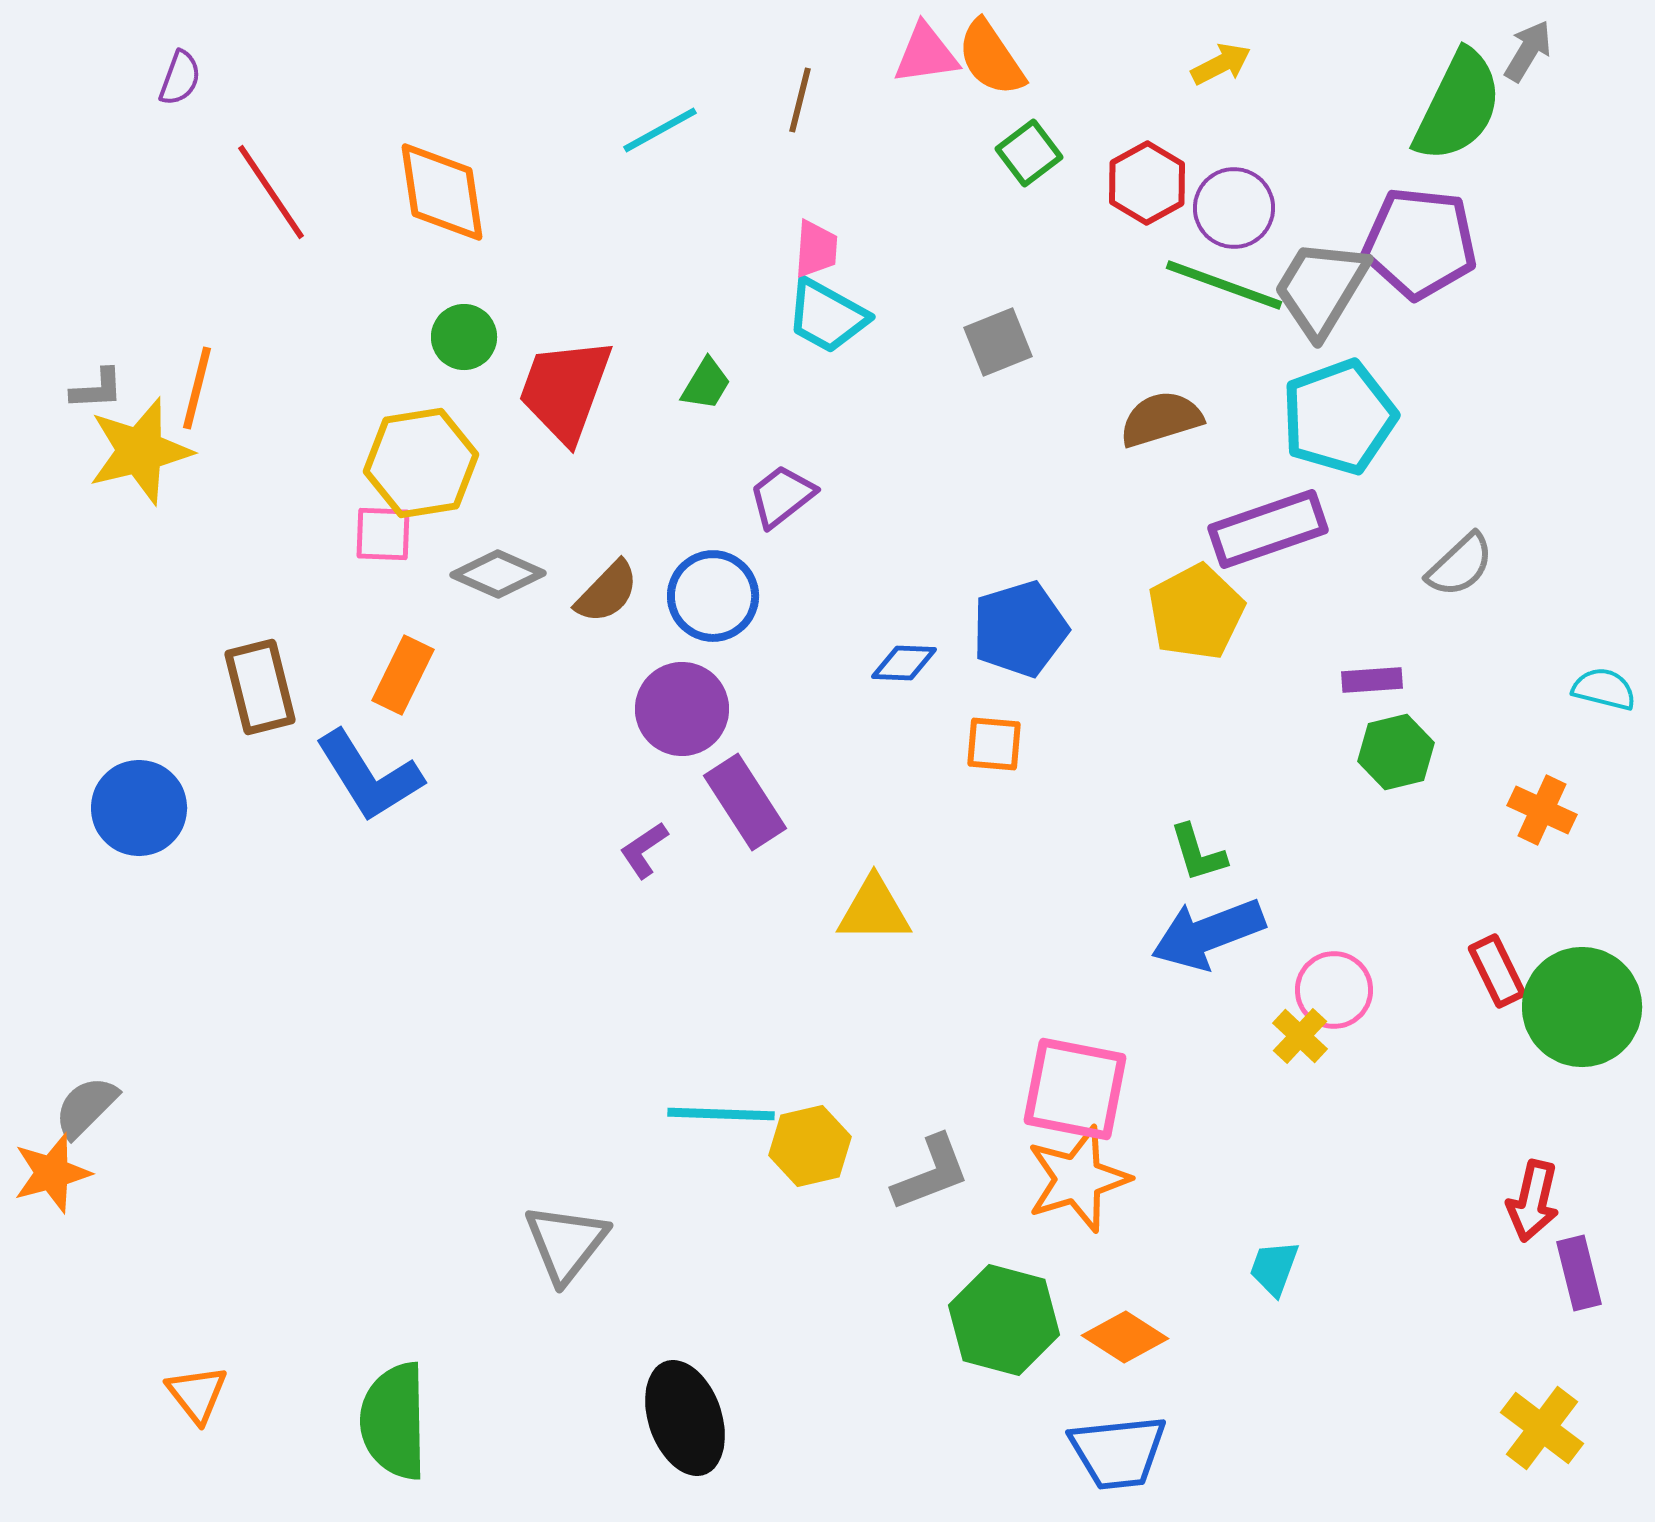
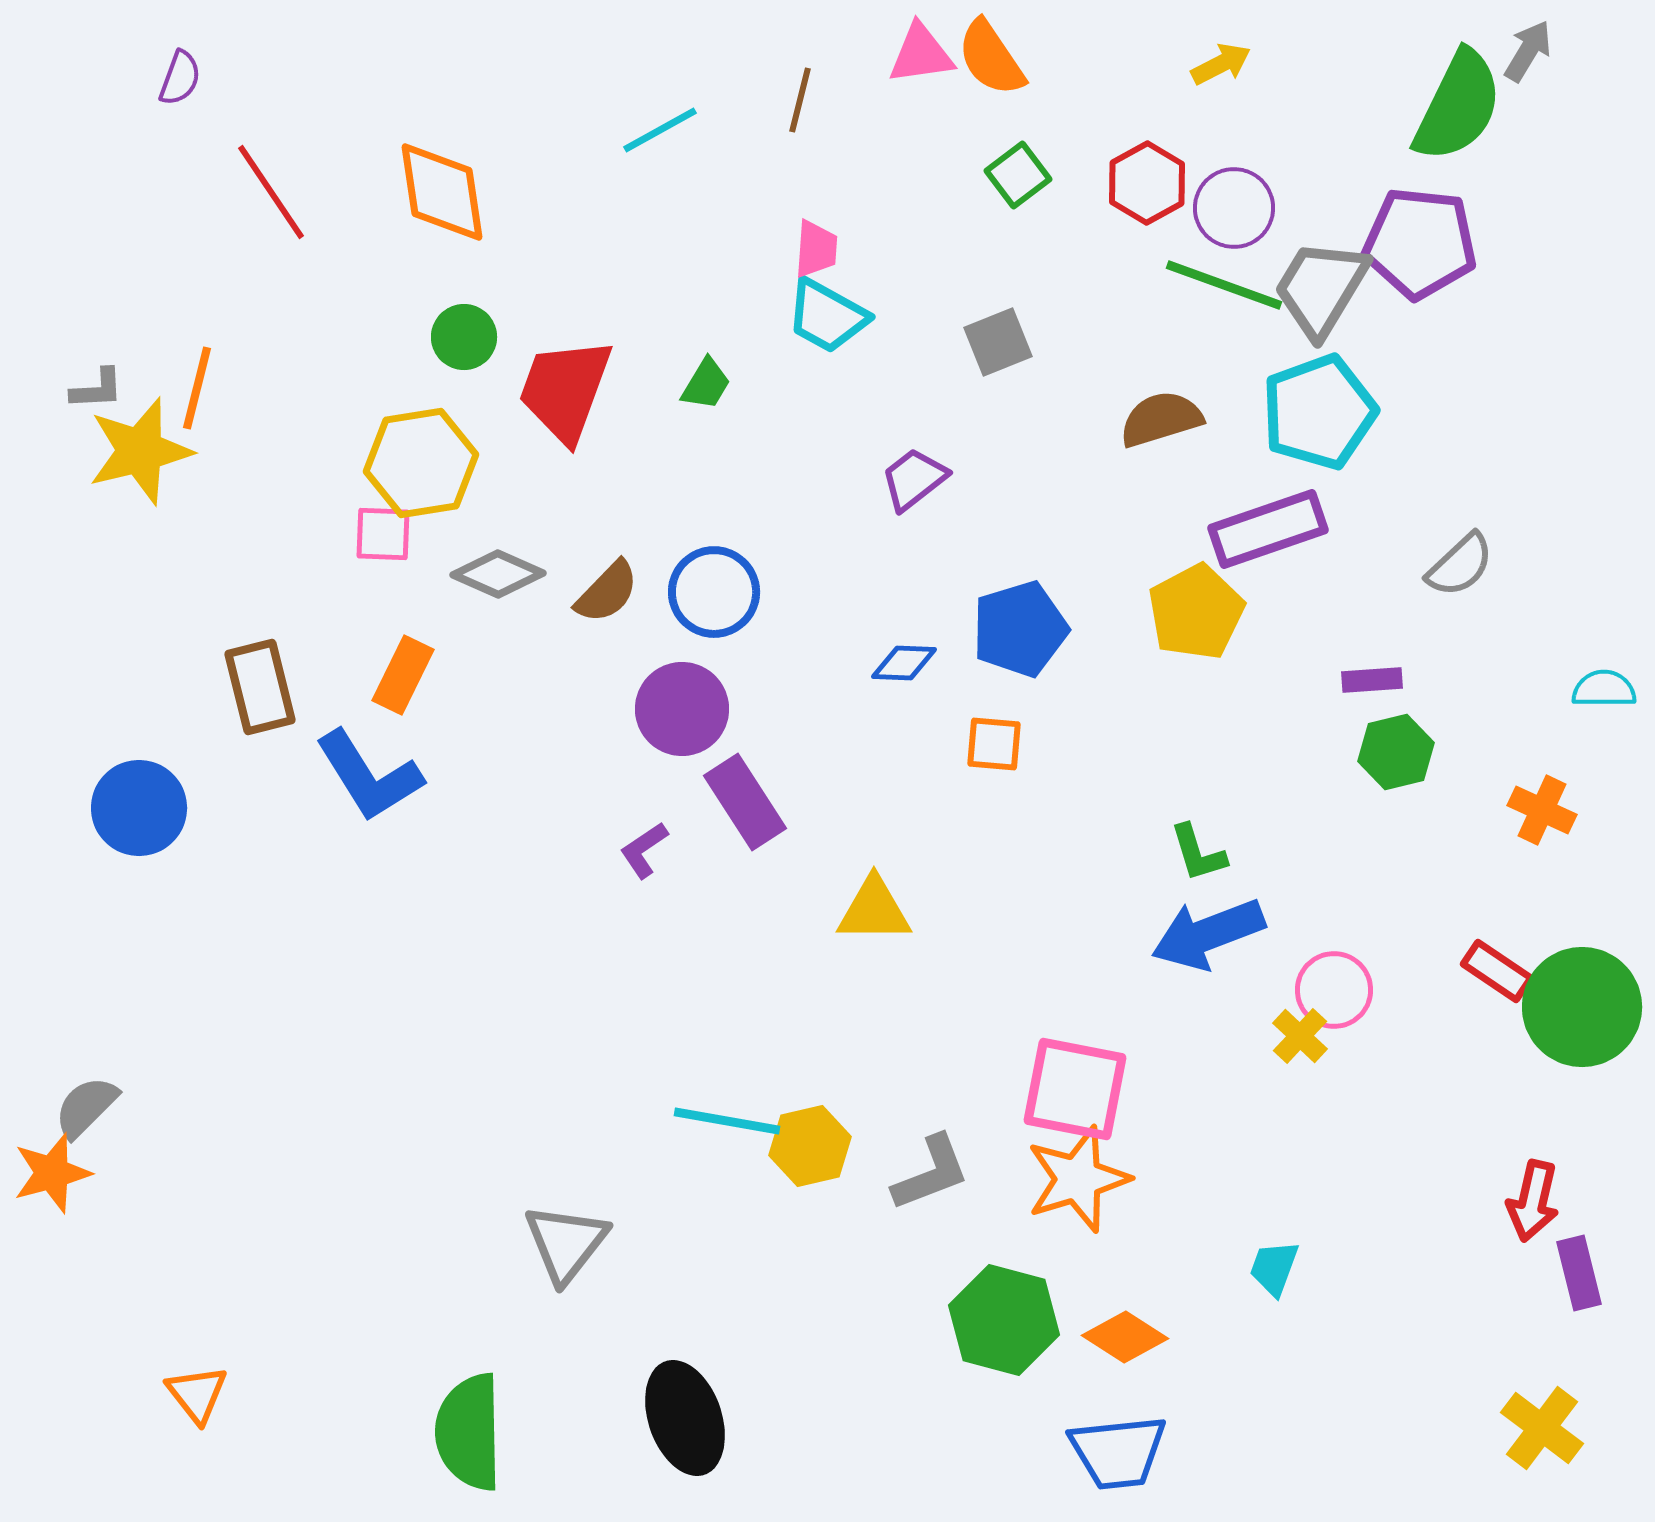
pink triangle at (926, 54): moved 5 px left
green square at (1029, 153): moved 11 px left, 22 px down
cyan pentagon at (1339, 417): moved 20 px left, 5 px up
purple trapezoid at (782, 496): moved 132 px right, 17 px up
blue circle at (713, 596): moved 1 px right, 4 px up
cyan semicircle at (1604, 689): rotated 14 degrees counterclockwise
red rectangle at (1497, 971): rotated 30 degrees counterclockwise
cyan line at (721, 1114): moved 6 px right, 7 px down; rotated 8 degrees clockwise
green semicircle at (394, 1421): moved 75 px right, 11 px down
